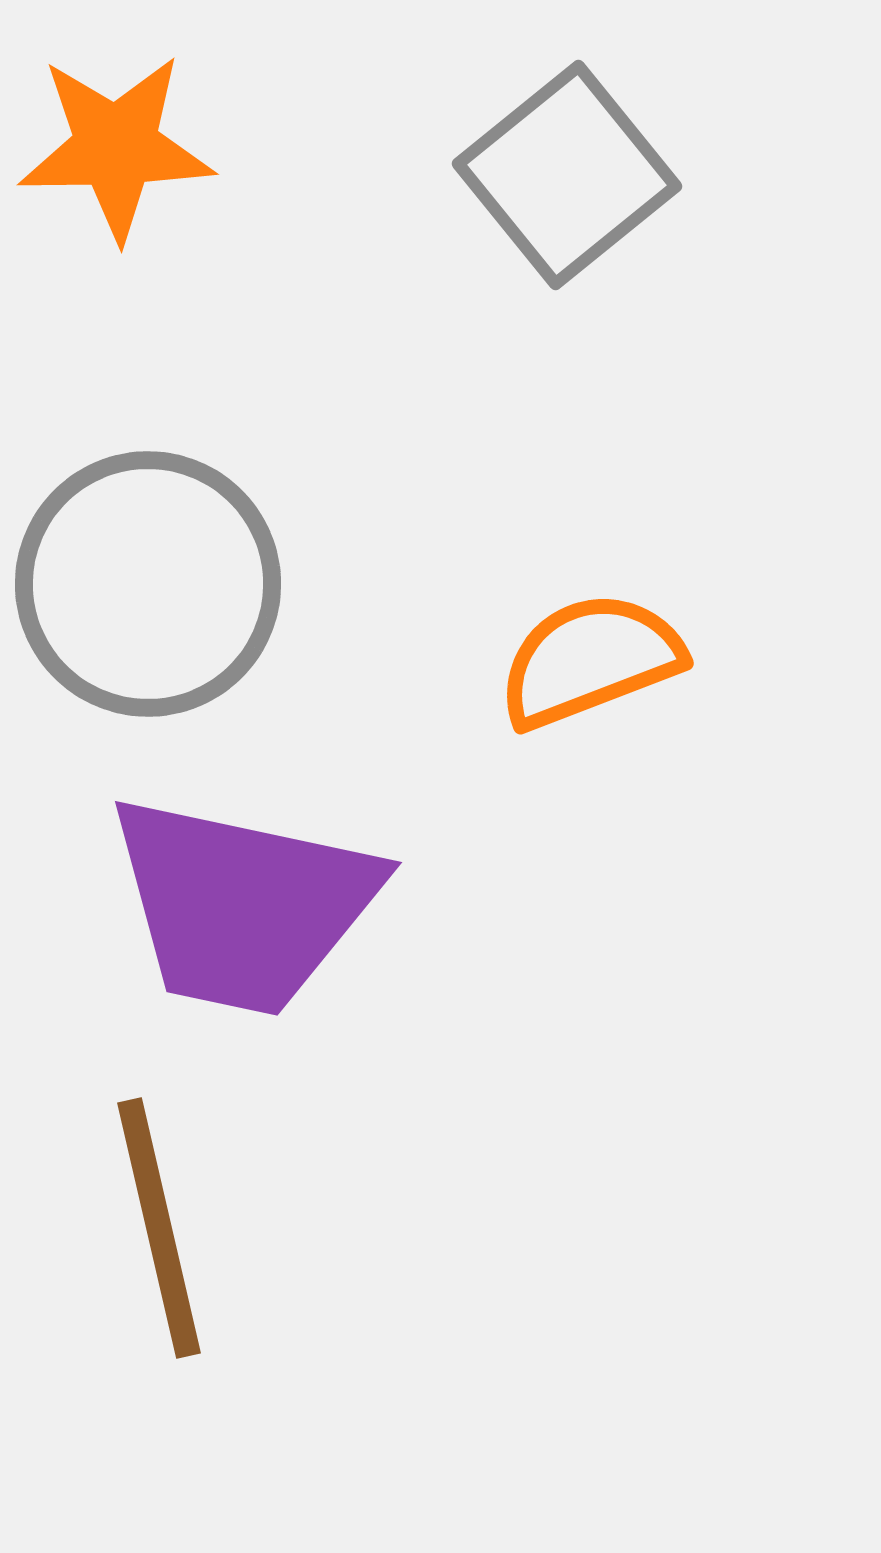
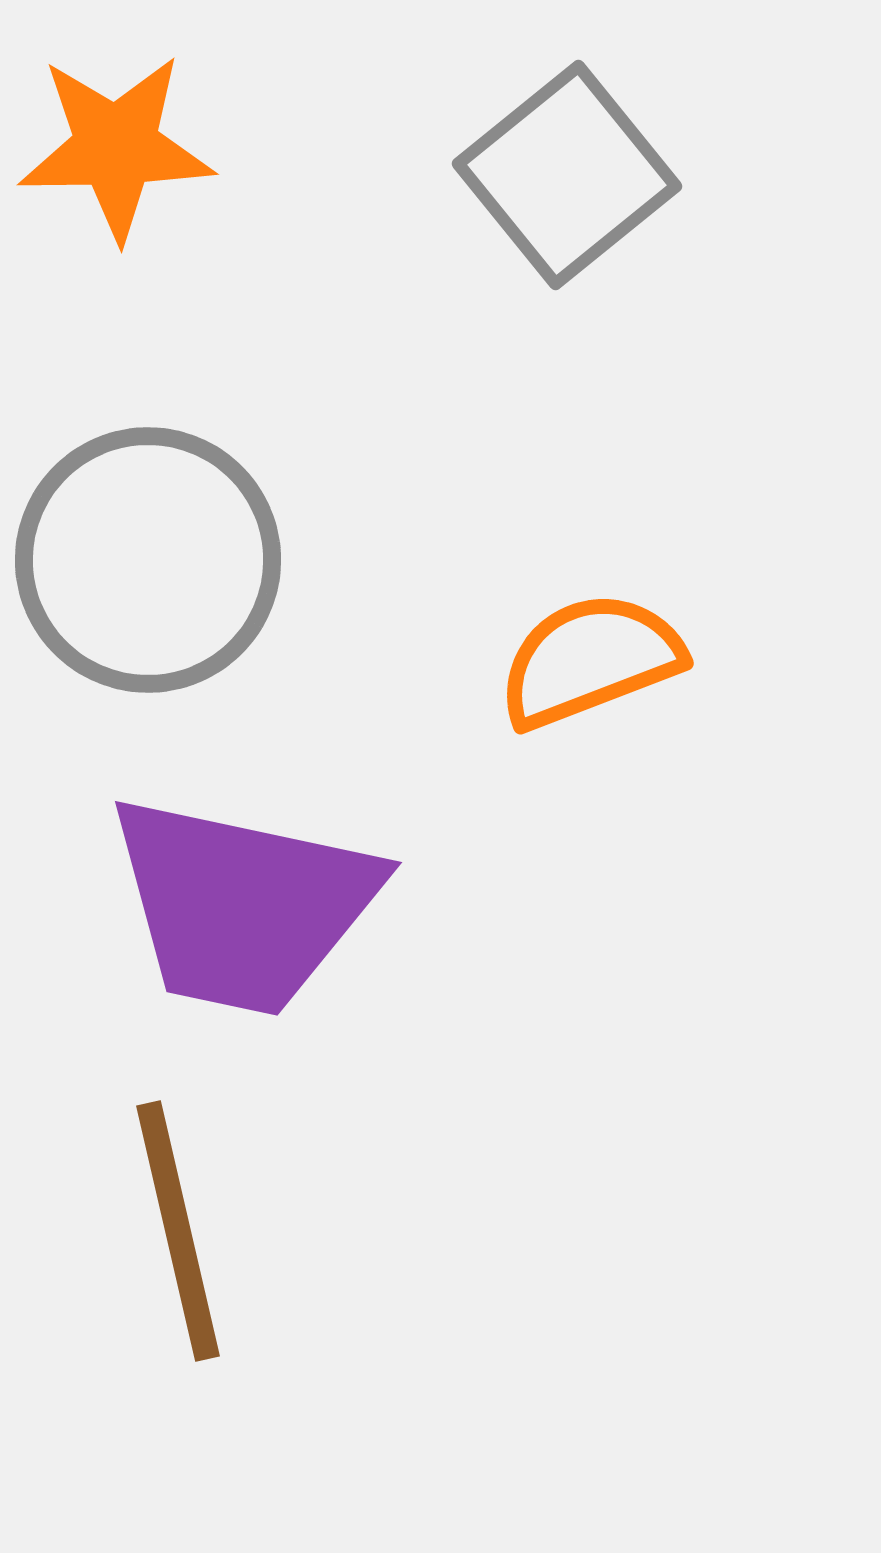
gray circle: moved 24 px up
brown line: moved 19 px right, 3 px down
